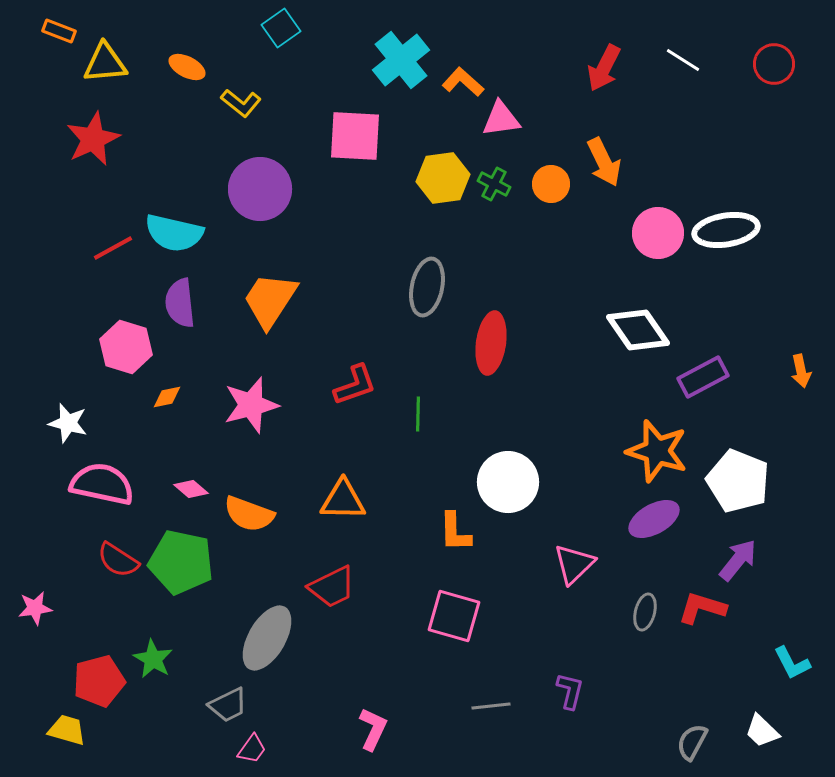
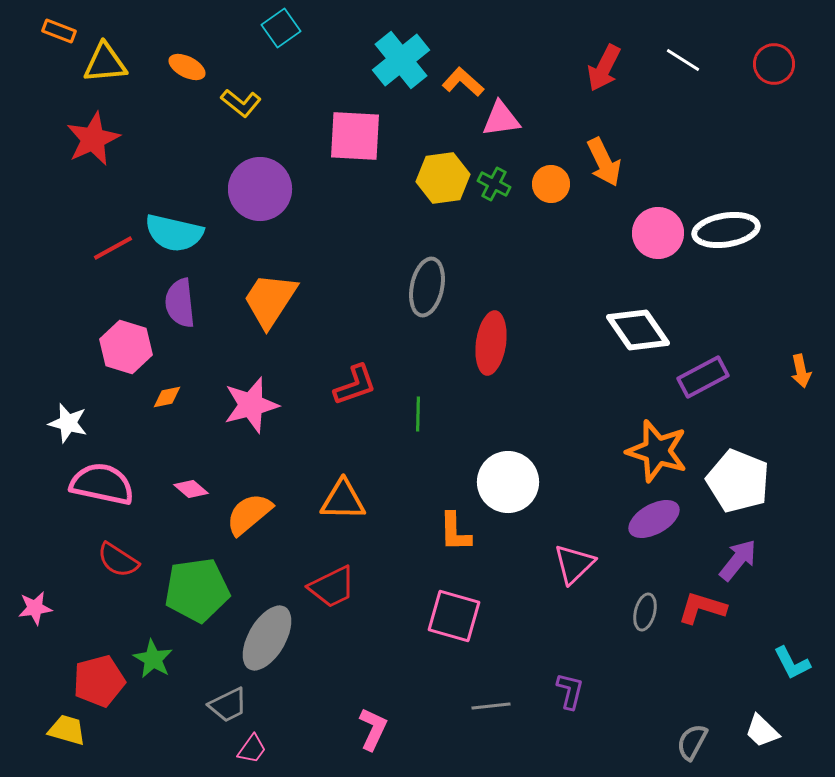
orange semicircle at (249, 514): rotated 120 degrees clockwise
green pentagon at (181, 562): moved 16 px right, 28 px down; rotated 20 degrees counterclockwise
